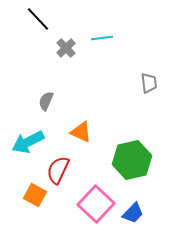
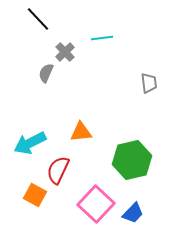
gray cross: moved 1 px left, 4 px down
gray semicircle: moved 28 px up
orange triangle: rotated 30 degrees counterclockwise
cyan arrow: moved 2 px right, 1 px down
